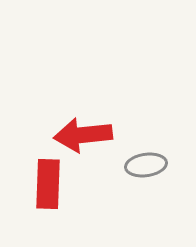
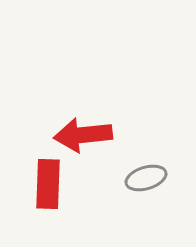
gray ellipse: moved 13 px down; rotated 9 degrees counterclockwise
